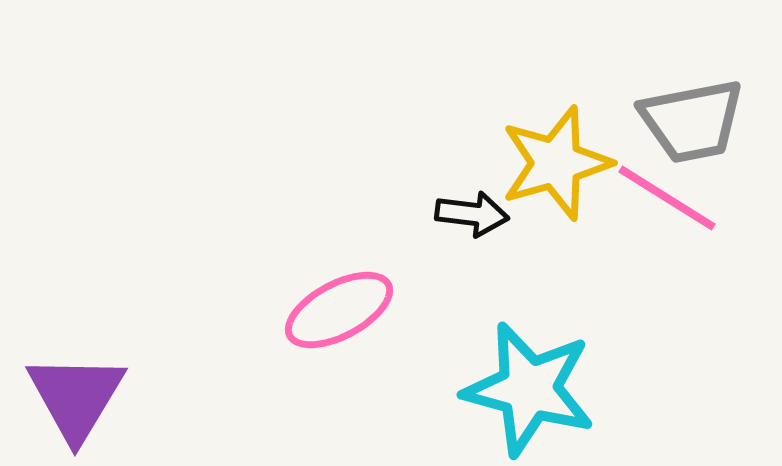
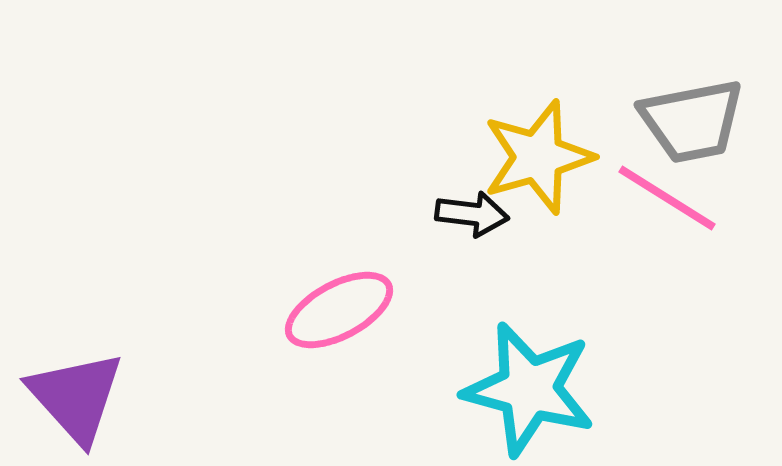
yellow star: moved 18 px left, 6 px up
purple triangle: rotated 13 degrees counterclockwise
